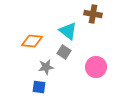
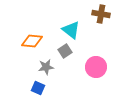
brown cross: moved 8 px right
cyan triangle: moved 3 px right, 1 px up
gray square: moved 1 px right, 1 px up; rotated 24 degrees clockwise
blue square: moved 1 px left, 1 px down; rotated 16 degrees clockwise
